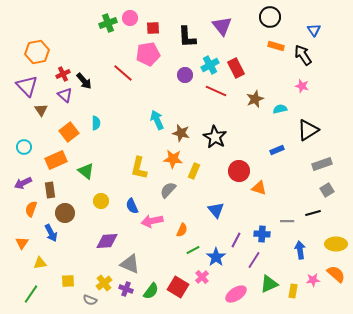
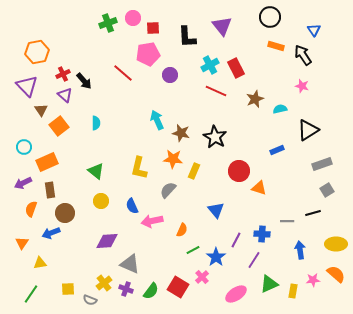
pink circle at (130, 18): moved 3 px right
purple circle at (185, 75): moved 15 px left
orange square at (69, 132): moved 10 px left, 6 px up
orange rectangle at (56, 160): moved 9 px left, 2 px down
green triangle at (86, 171): moved 10 px right
blue arrow at (51, 233): rotated 96 degrees clockwise
yellow square at (68, 281): moved 8 px down
